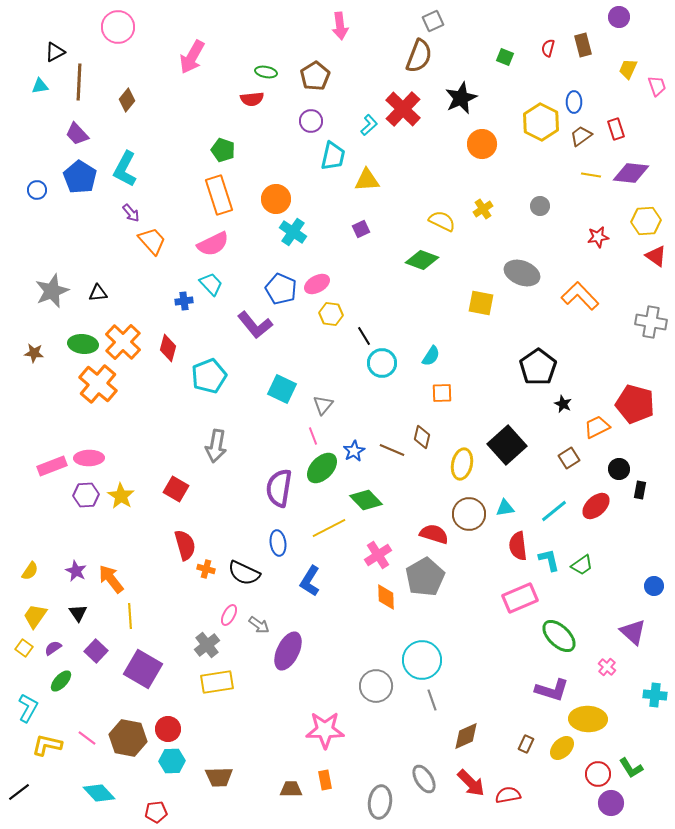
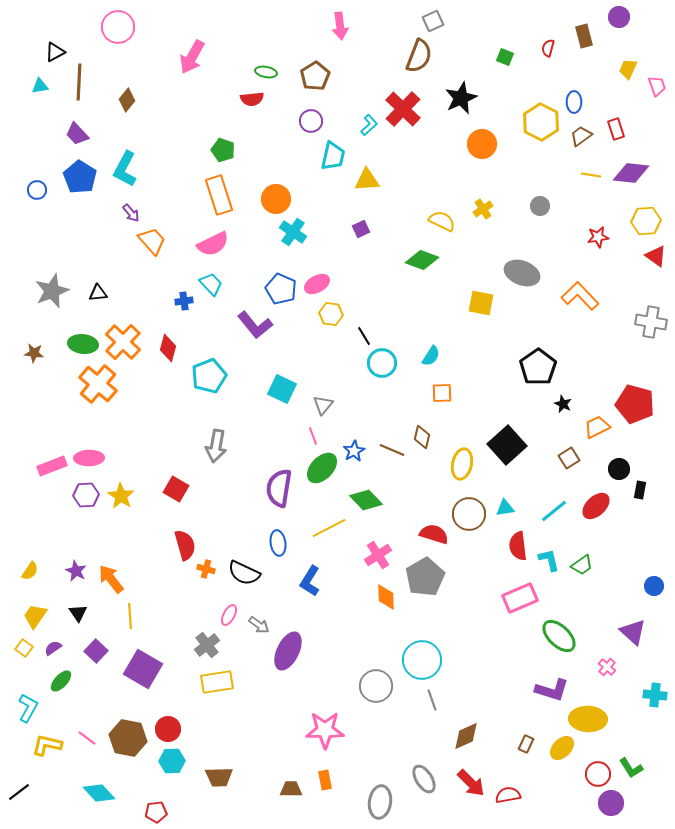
brown rectangle at (583, 45): moved 1 px right, 9 px up
